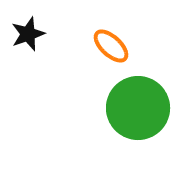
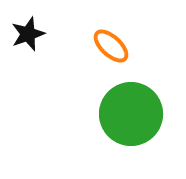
green circle: moved 7 px left, 6 px down
